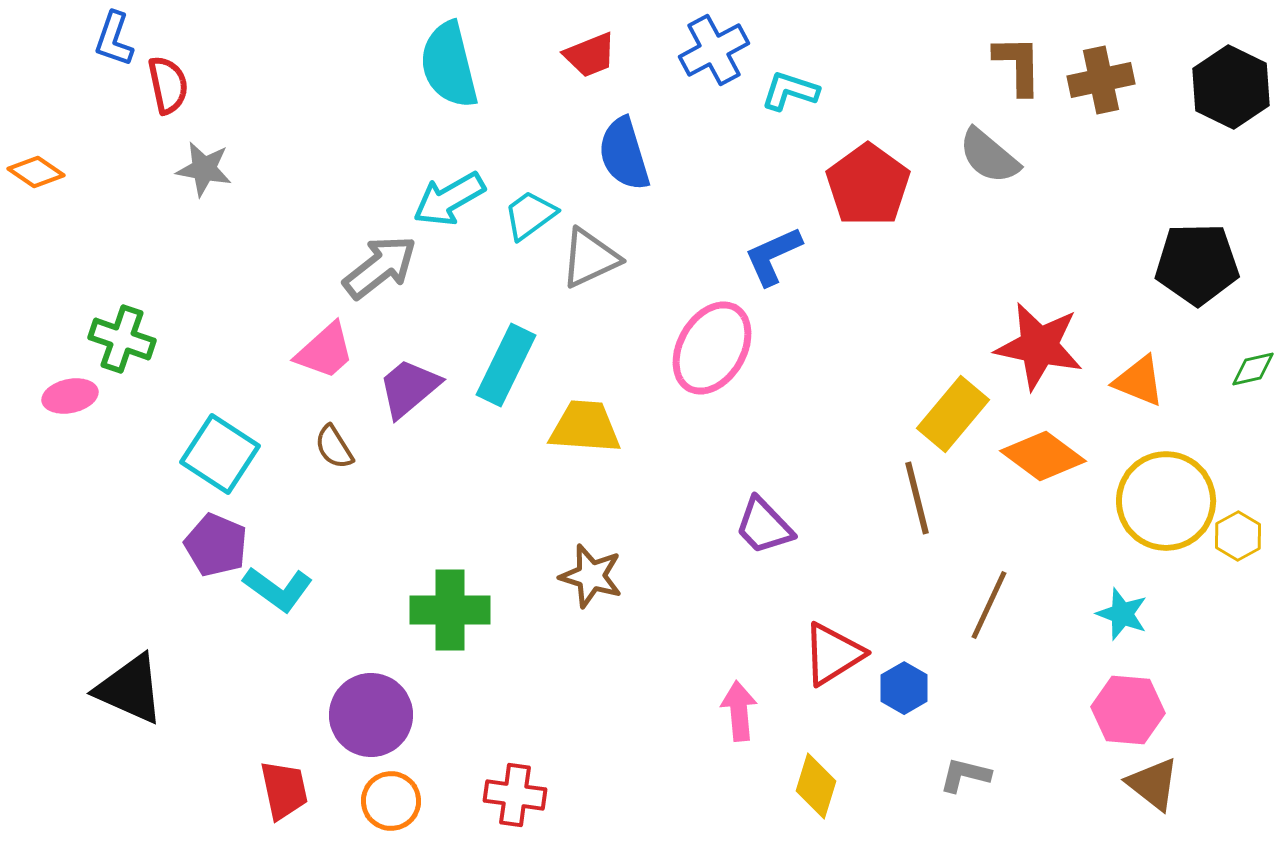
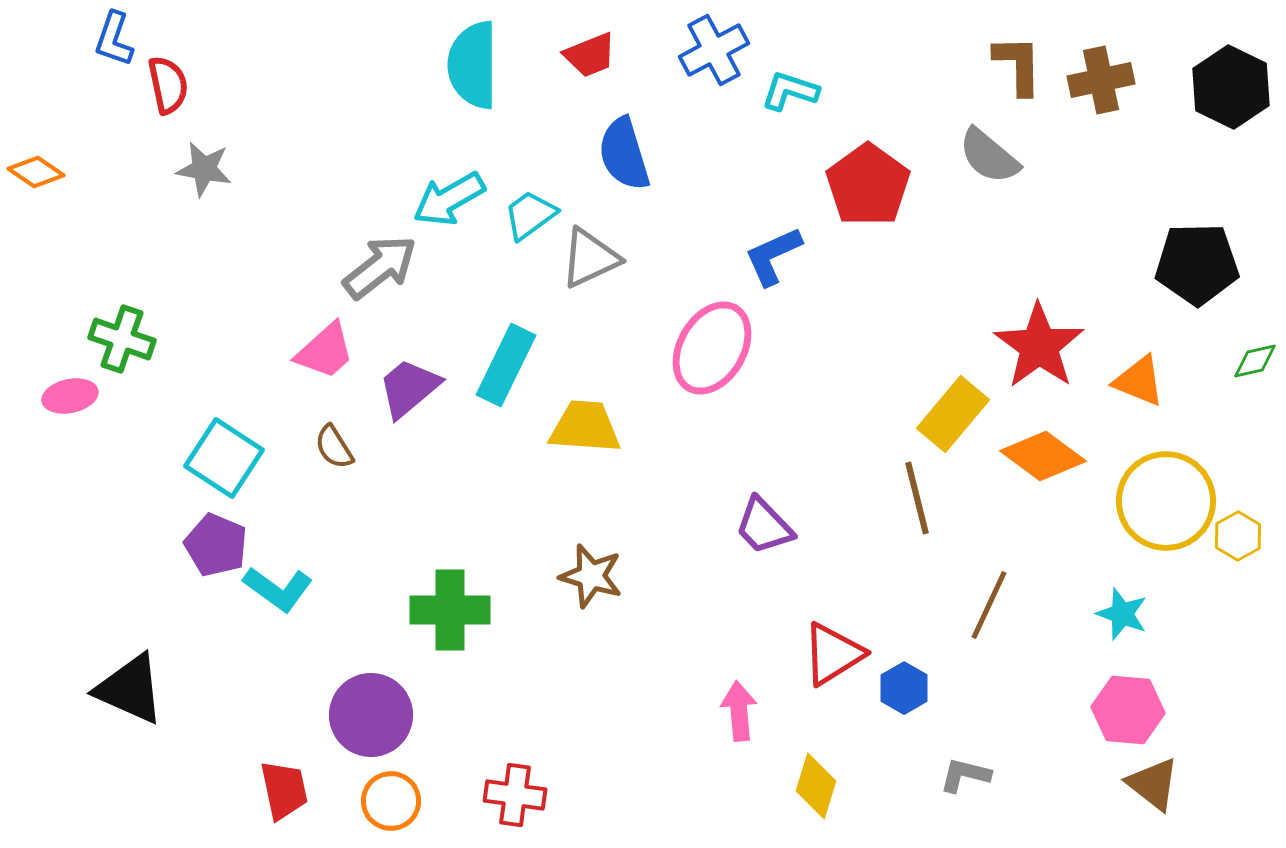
cyan semicircle at (449, 65): moved 24 px right; rotated 14 degrees clockwise
red star at (1039, 346): rotated 24 degrees clockwise
green diamond at (1253, 369): moved 2 px right, 8 px up
cyan square at (220, 454): moved 4 px right, 4 px down
